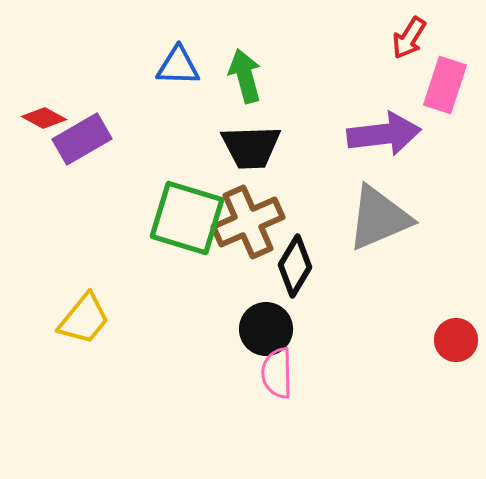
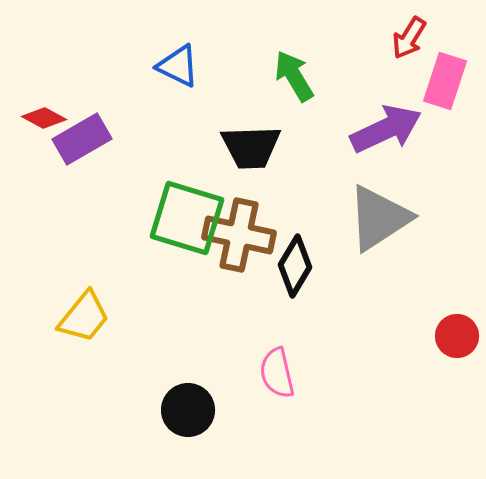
blue triangle: rotated 24 degrees clockwise
green arrow: moved 49 px right; rotated 16 degrees counterclockwise
pink rectangle: moved 4 px up
purple arrow: moved 2 px right, 5 px up; rotated 18 degrees counterclockwise
gray triangle: rotated 10 degrees counterclockwise
brown cross: moved 9 px left, 13 px down; rotated 36 degrees clockwise
yellow trapezoid: moved 2 px up
black circle: moved 78 px left, 81 px down
red circle: moved 1 px right, 4 px up
pink semicircle: rotated 12 degrees counterclockwise
